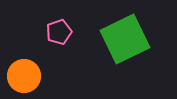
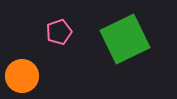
orange circle: moved 2 px left
